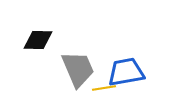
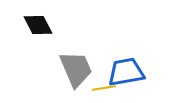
black diamond: moved 15 px up; rotated 60 degrees clockwise
gray trapezoid: moved 2 px left
